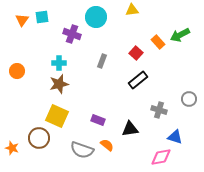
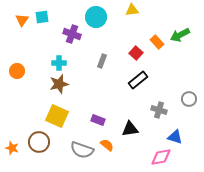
orange rectangle: moved 1 px left
brown circle: moved 4 px down
